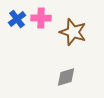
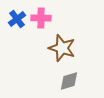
brown star: moved 11 px left, 16 px down
gray diamond: moved 3 px right, 4 px down
